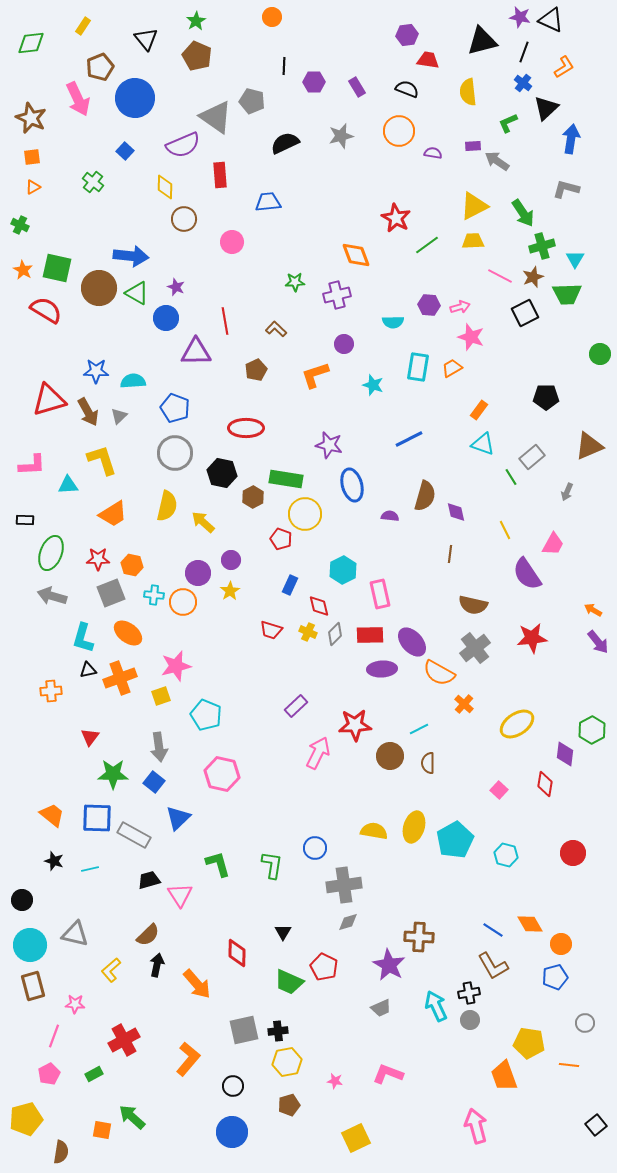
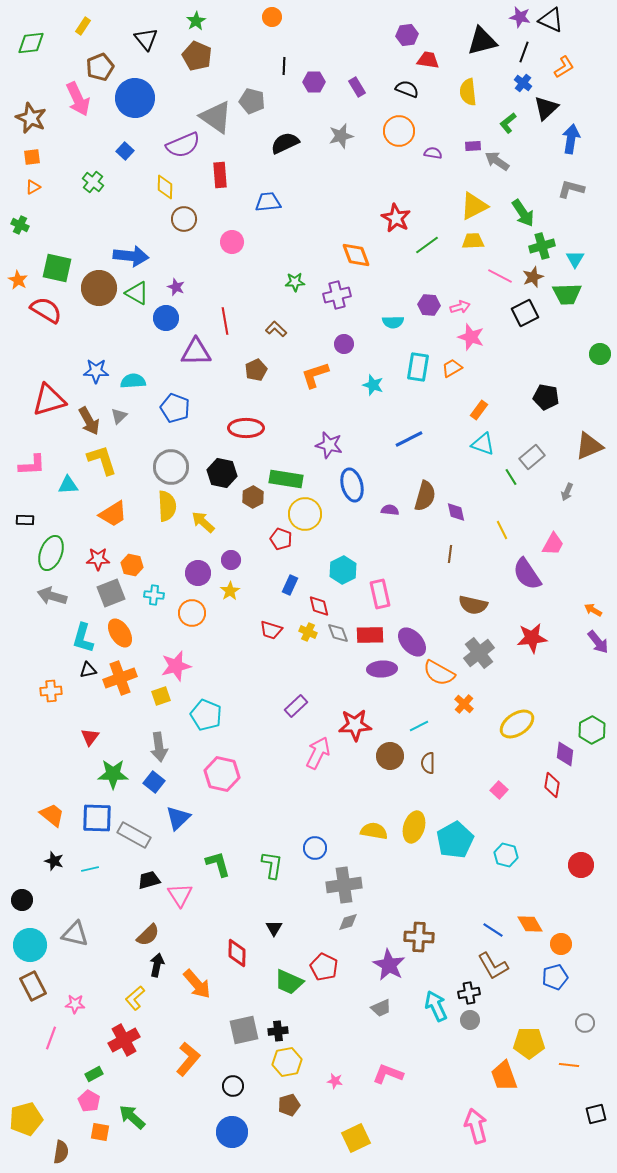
green L-shape at (508, 123): rotated 15 degrees counterclockwise
gray L-shape at (566, 189): moved 5 px right
orange star at (23, 270): moved 5 px left, 10 px down
black pentagon at (546, 397): rotated 10 degrees clockwise
brown arrow at (88, 412): moved 1 px right, 9 px down
gray circle at (175, 453): moved 4 px left, 14 px down
yellow semicircle at (167, 506): rotated 16 degrees counterclockwise
purple semicircle at (390, 516): moved 6 px up
yellow line at (505, 530): moved 3 px left
orange circle at (183, 602): moved 9 px right, 11 px down
orange ellipse at (128, 633): moved 8 px left; rotated 20 degrees clockwise
gray diamond at (335, 634): moved 3 px right, 1 px up; rotated 65 degrees counterclockwise
gray cross at (475, 648): moved 4 px right, 5 px down
cyan line at (419, 729): moved 3 px up
red diamond at (545, 784): moved 7 px right, 1 px down
red circle at (573, 853): moved 8 px right, 12 px down
black triangle at (283, 932): moved 9 px left, 4 px up
yellow L-shape at (111, 970): moved 24 px right, 28 px down
brown rectangle at (33, 986): rotated 12 degrees counterclockwise
pink line at (54, 1036): moved 3 px left, 2 px down
yellow pentagon at (529, 1043): rotated 8 degrees counterclockwise
pink pentagon at (49, 1074): moved 40 px right, 27 px down; rotated 15 degrees counterclockwise
black square at (596, 1125): moved 11 px up; rotated 25 degrees clockwise
orange square at (102, 1130): moved 2 px left, 2 px down
